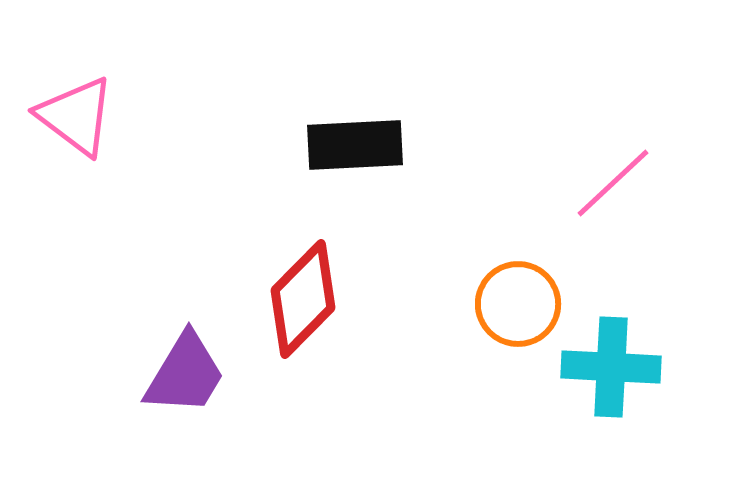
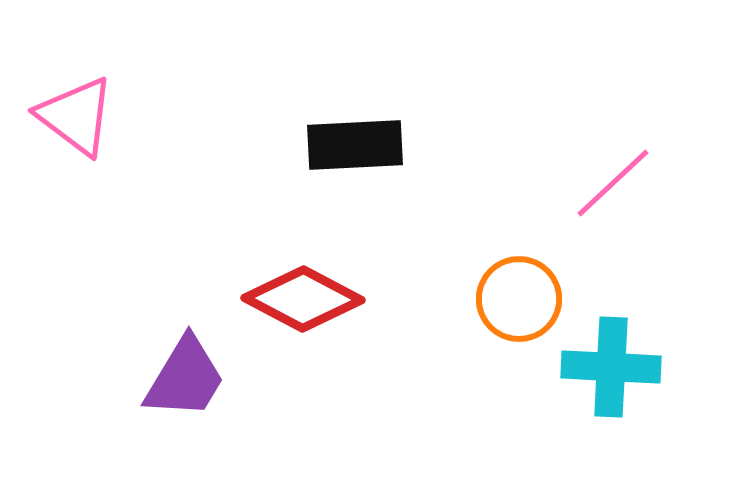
red diamond: rotated 73 degrees clockwise
orange circle: moved 1 px right, 5 px up
purple trapezoid: moved 4 px down
